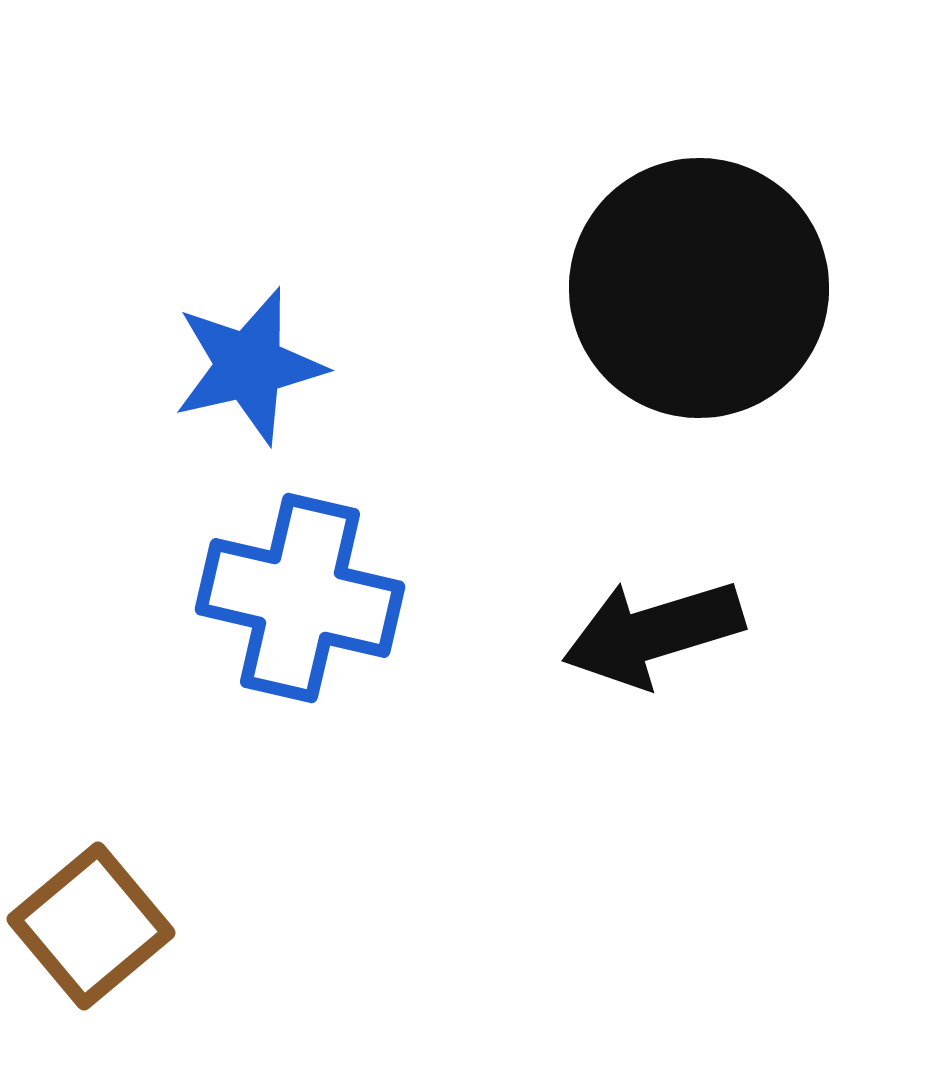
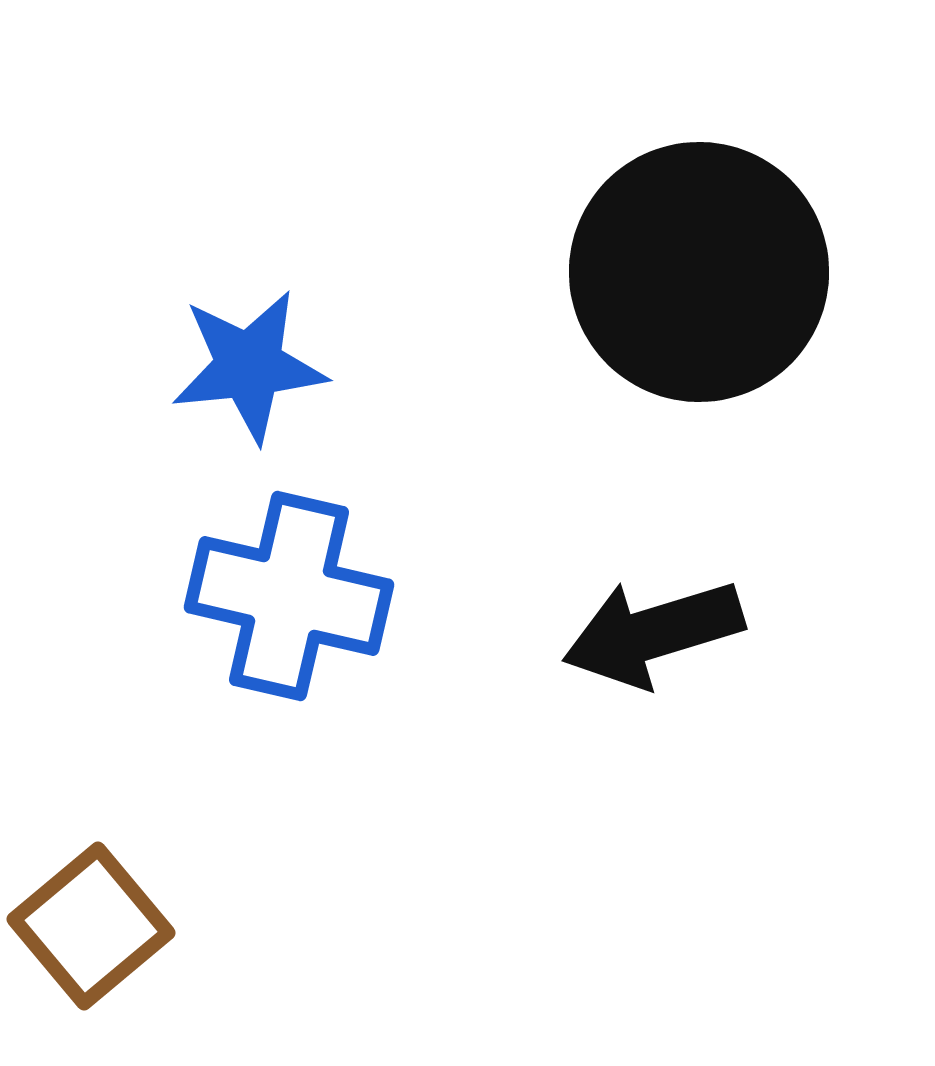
black circle: moved 16 px up
blue star: rotated 7 degrees clockwise
blue cross: moved 11 px left, 2 px up
